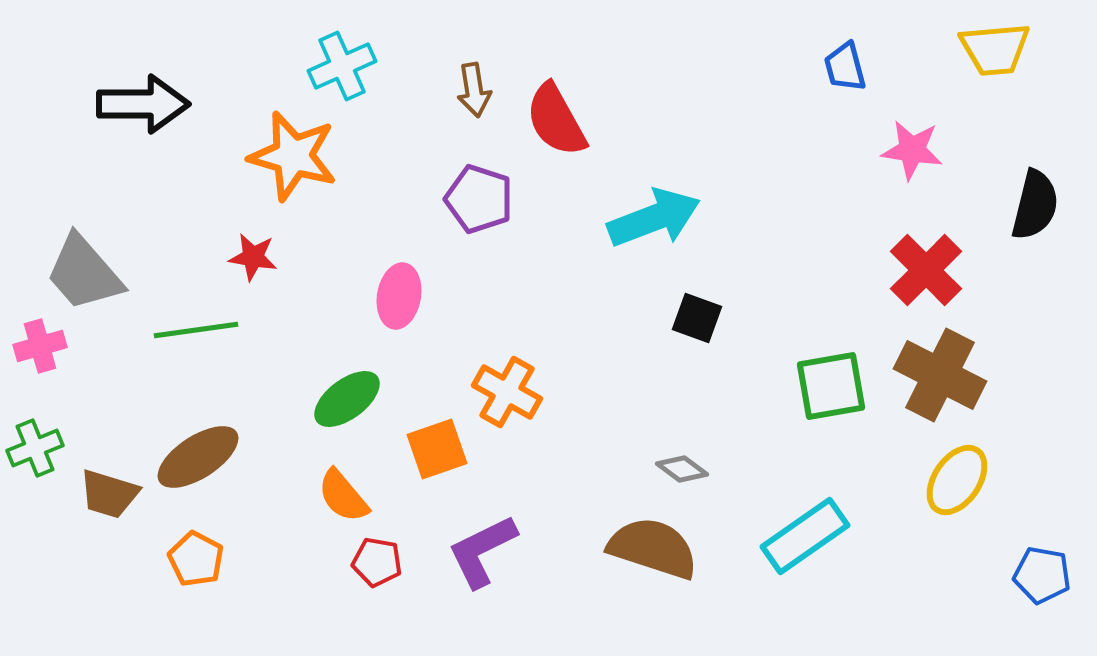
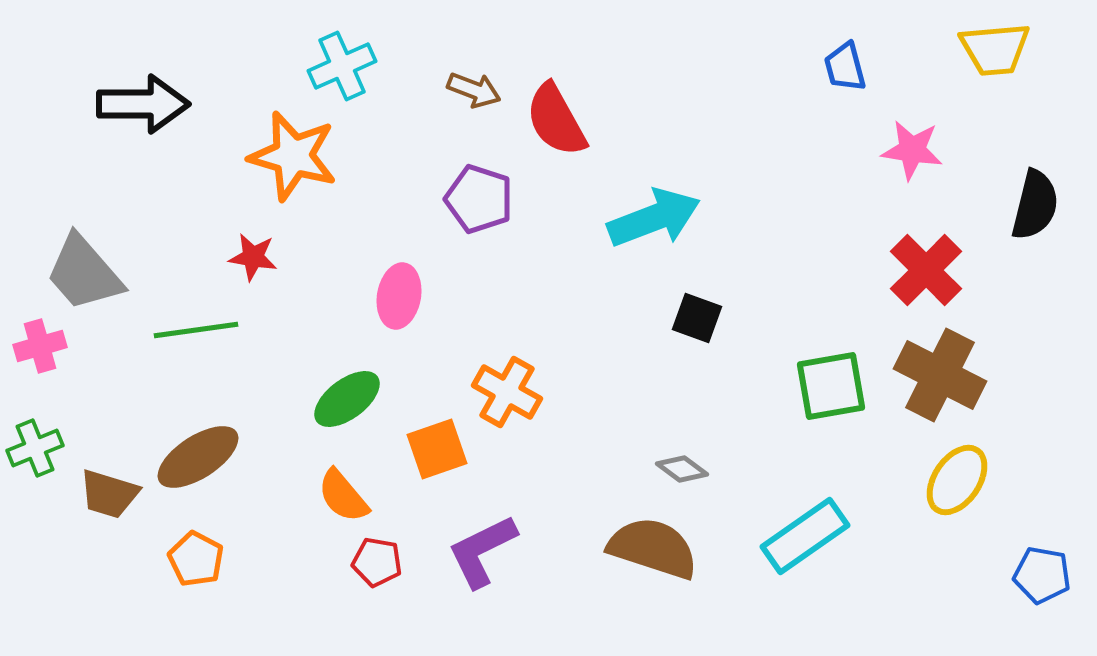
brown arrow: rotated 60 degrees counterclockwise
